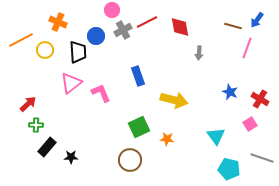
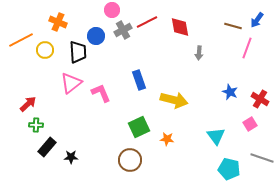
blue rectangle: moved 1 px right, 4 px down
